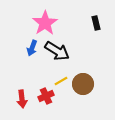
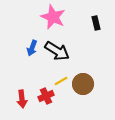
pink star: moved 8 px right, 6 px up; rotated 15 degrees counterclockwise
